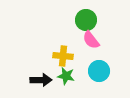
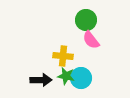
cyan circle: moved 18 px left, 7 px down
